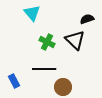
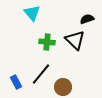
green cross: rotated 21 degrees counterclockwise
black line: moved 3 px left, 5 px down; rotated 50 degrees counterclockwise
blue rectangle: moved 2 px right, 1 px down
